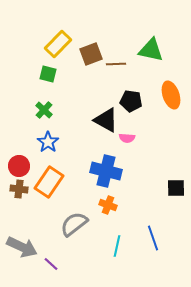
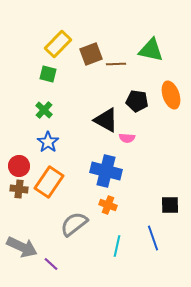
black pentagon: moved 6 px right
black square: moved 6 px left, 17 px down
